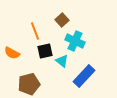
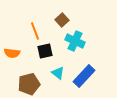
orange semicircle: rotated 21 degrees counterclockwise
cyan triangle: moved 4 px left, 12 px down
